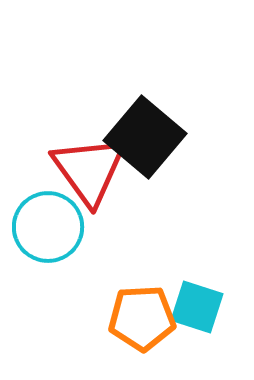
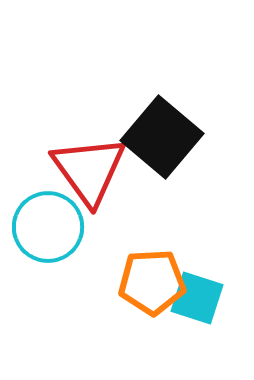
black square: moved 17 px right
cyan square: moved 9 px up
orange pentagon: moved 10 px right, 36 px up
